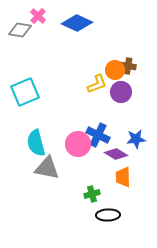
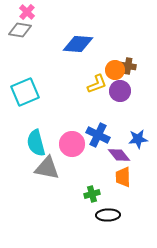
pink cross: moved 11 px left, 4 px up
blue diamond: moved 1 px right, 21 px down; rotated 20 degrees counterclockwise
purple circle: moved 1 px left, 1 px up
blue star: moved 2 px right
pink circle: moved 6 px left
purple diamond: moved 3 px right, 1 px down; rotated 20 degrees clockwise
